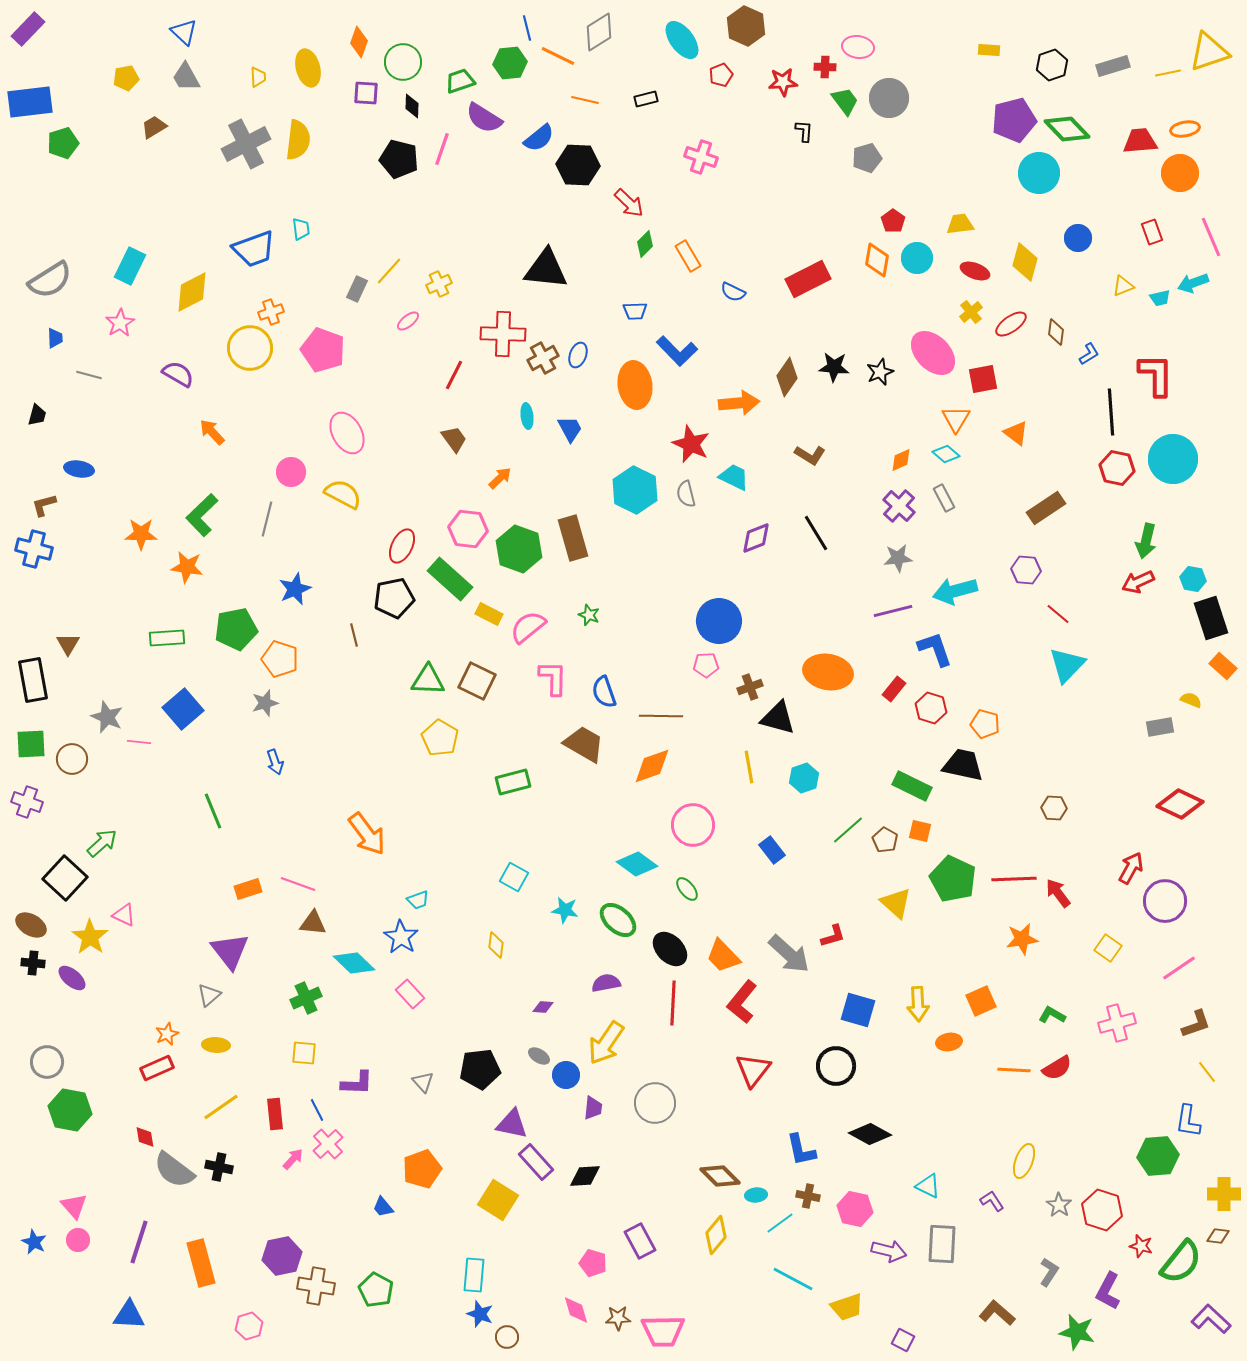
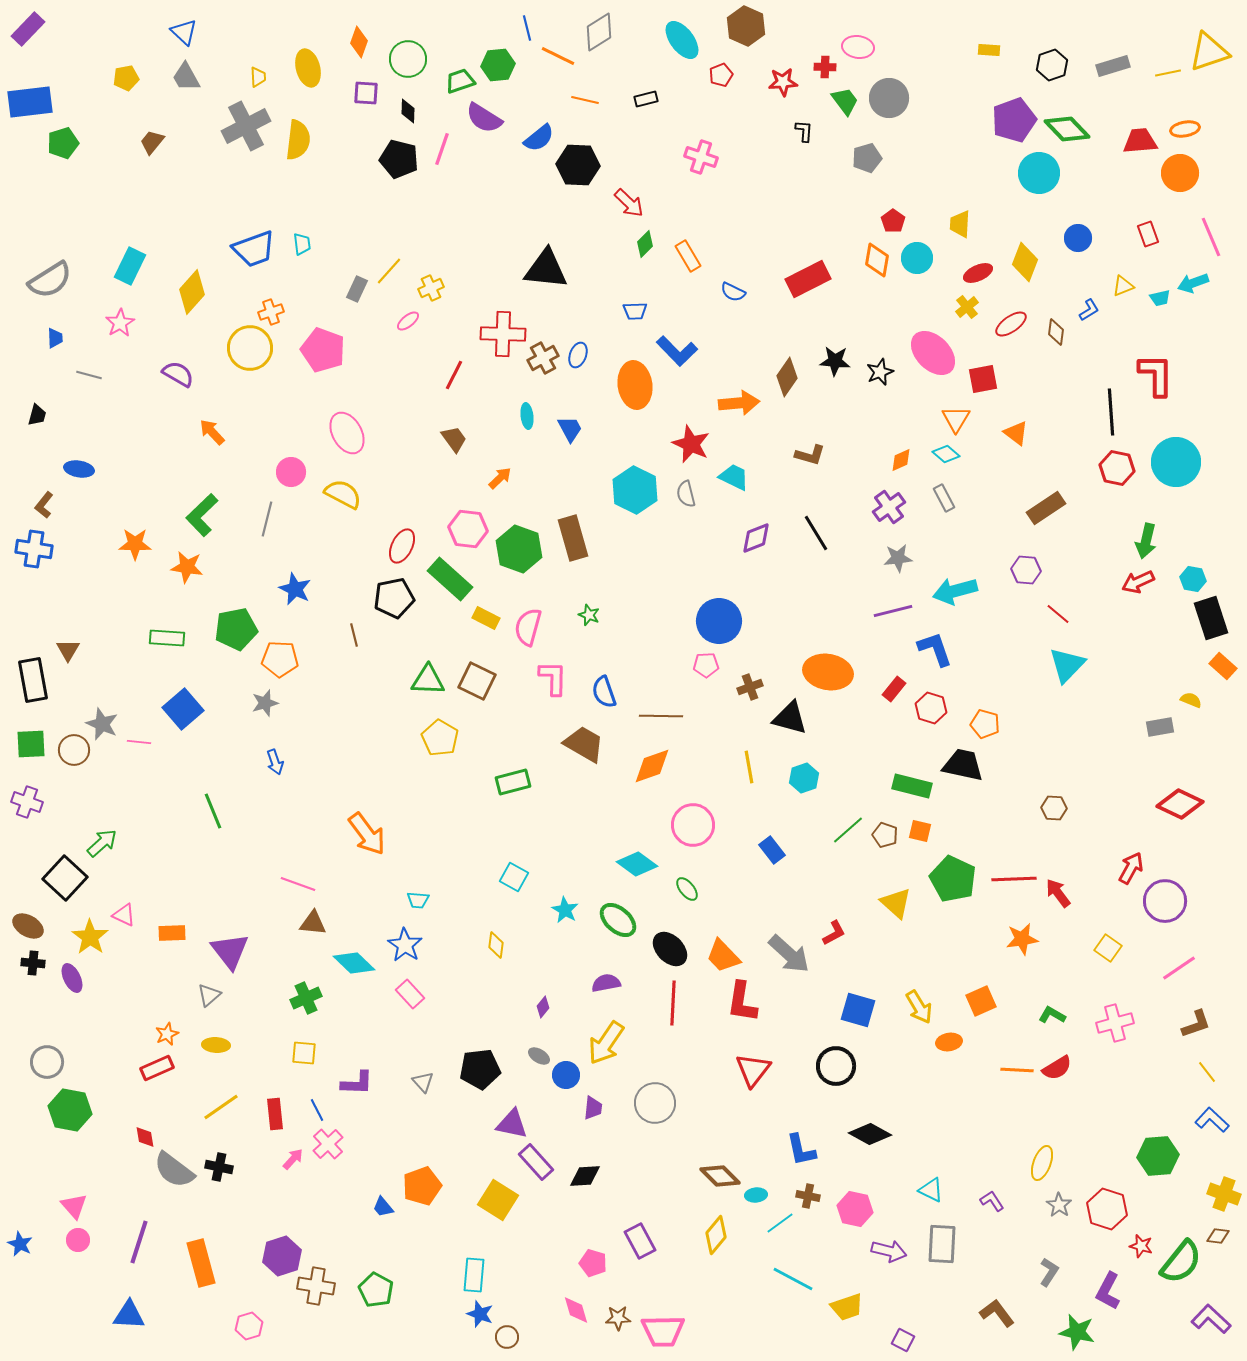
green circle at (403, 62): moved 5 px right, 3 px up
green hexagon at (510, 63): moved 12 px left, 2 px down
black diamond at (412, 106): moved 4 px left, 5 px down
purple pentagon at (1014, 120): rotated 6 degrees counterclockwise
brown trapezoid at (154, 127): moved 2 px left, 15 px down; rotated 20 degrees counterclockwise
gray cross at (246, 144): moved 18 px up
yellow trapezoid at (960, 224): rotated 80 degrees counterclockwise
cyan trapezoid at (301, 229): moved 1 px right, 15 px down
red rectangle at (1152, 232): moved 4 px left, 2 px down
yellow diamond at (1025, 262): rotated 6 degrees clockwise
red ellipse at (975, 271): moved 3 px right, 2 px down; rotated 44 degrees counterclockwise
yellow cross at (439, 284): moved 8 px left, 4 px down
yellow diamond at (192, 292): rotated 21 degrees counterclockwise
yellow cross at (971, 312): moved 4 px left, 5 px up
blue L-shape at (1089, 354): moved 44 px up
black star at (834, 367): moved 1 px right, 6 px up
brown L-shape at (810, 455): rotated 16 degrees counterclockwise
cyan circle at (1173, 459): moved 3 px right, 3 px down
brown L-shape at (44, 505): rotated 36 degrees counterclockwise
purple cross at (899, 506): moved 10 px left, 1 px down; rotated 12 degrees clockwise
orange star at (141, 534): moved 6 px left, 10 px down
blue cross at (34, 549): rotated 6 degrees counterclockwise
blue star at (295, 589): rotated 24 degrees counterclockwise
yellow rectangle at (489, 614): moved 3 px left, 4 px down
pink semicircle at (528, 627): rotated 36 degrees counterclockwise
green rectangle at (167, 638): rotated 8 degrees clockwise
brown triangle at (68, 644): moved 6 px down
orange pentagon at (280, 659): rotated 15 degrees counterclockwise
gray star at (107, 717): moved 5 px left, 7 px down
black triangle at (778, 718): moved 12 px right
brown circle at (72, 759): moved 2 px right, 9 px up
green rectangle at (912, 786): rotated 12 degrees counterclockwise
brown pentagon at (885, 840): moved 5 px up; rotated 10 degrees counterclockwise
orange rectangle at (248, 889): moved 76 px left, 44 px down; rotated 16 degrees clockwise
cyan trapezoid at (418, 900): rotated 25 degrees clockwise
cyan star at (565, 910): rotated 20 degrees clockwise
brown ellipse at (31, 925): moved 3 px left, 1 px down
red L-shape at (833, 936): moved 1 px right, 3 px up; rotated 12 degrees counterclockwise
blue star at (401, 937): moved 4 px right, 8 px down
purple ellipse at (72, 978): rotated 24 degrees clockwise
red L-shape at (742, 1002): rotated 30 degrees counterclockwise
yellow arrow at (918, 1004): moved 1 px right, 3 px down; rotated 28 degrees counterclockwise
purple diamond at (543, 1007): rotated 55 degrees counterclockwise
pink cross at (1117, 1023): moved 2 px left
orange line at (1014, 1070): moved 3 px right
blue L-shape at (1188, 1121): moved 24 px right, 1 px up; rotated 124 degrees clockwise
yellow ellipse at (1024, 1161): moved 18 px right, 2 px down
orange pentagon at (422, 1169): moved 17 px down
cyan triangle at (928, 1186): moved 3 px right, 4 px down
yellow cross at (1224, 1194): rotated 20 degrees clockwise
red hexagon at (1102, 1210): moved 5 px right, 1 px up
blue star at (34, 1242): moved 14 px left, 2 px down
purple hexagon at (282, 1256): rotated 6 degrees counterclockwise
brown L-shape at (997, 1313): rotated 12 degrees clockwise
